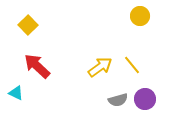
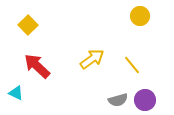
yellow arrow: moved 8 px left, 8 px up
purple circle: moved 1 px down
